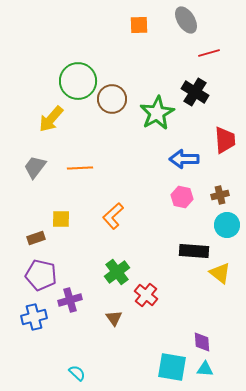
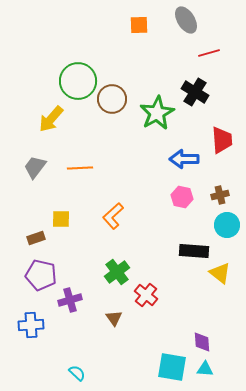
red trapezoid: moved 3 px left
blue cross: moved 3 px left, 8 px down; rotated 10 degrees clockwise
